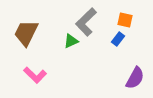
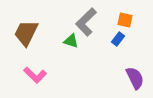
green triangle: rotated 42 degrees clockwise
purple semicircle: rotated 55 degrees counterclockwise
